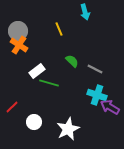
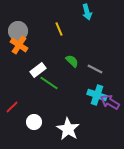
cyan arrow: moved 2 px right
white rectangle: moved 1 px right, 1 px up
green line: rotated 18 degrees clockwise
purple arrow: moved 5 px up
white star: rotated 15 degrees counterclockwise
